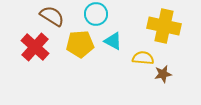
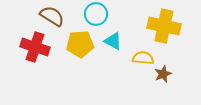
red cross: rotated 24 degrees counterclockwise
brown star: rotated 12 degrees counterclockwise
